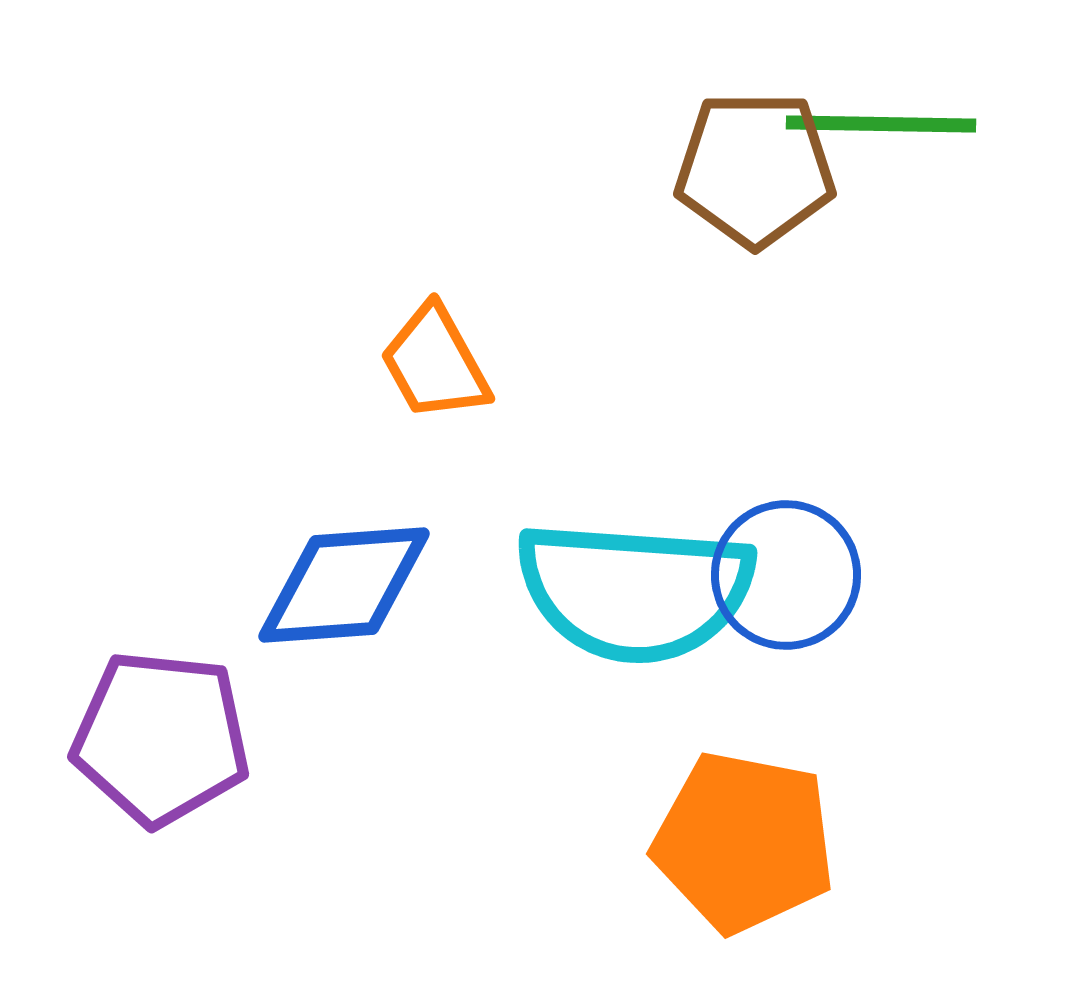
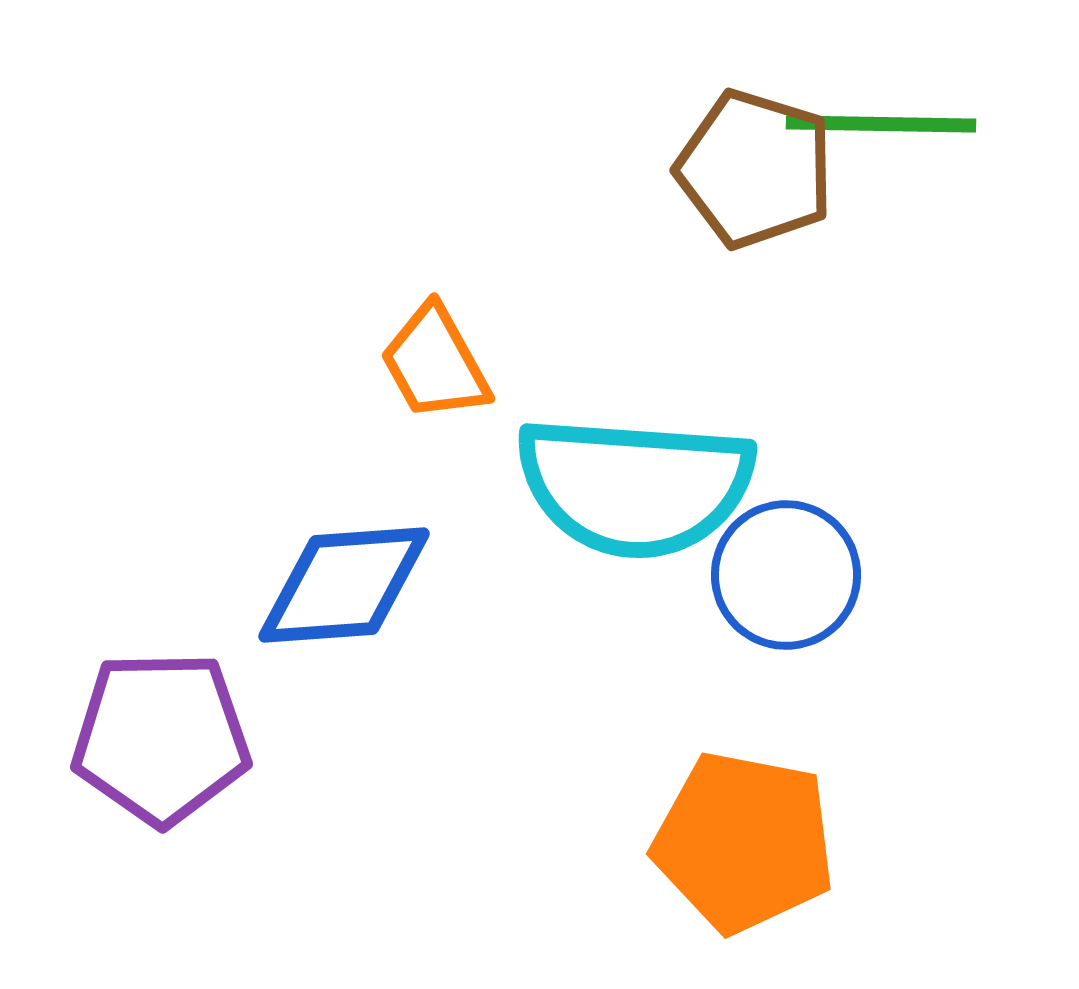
brown pentagon: rotated 17 degrees clockwise
cyan semicircle: moved 105 px up
purple pentagon: rotated 7 degrees counterclockwise
